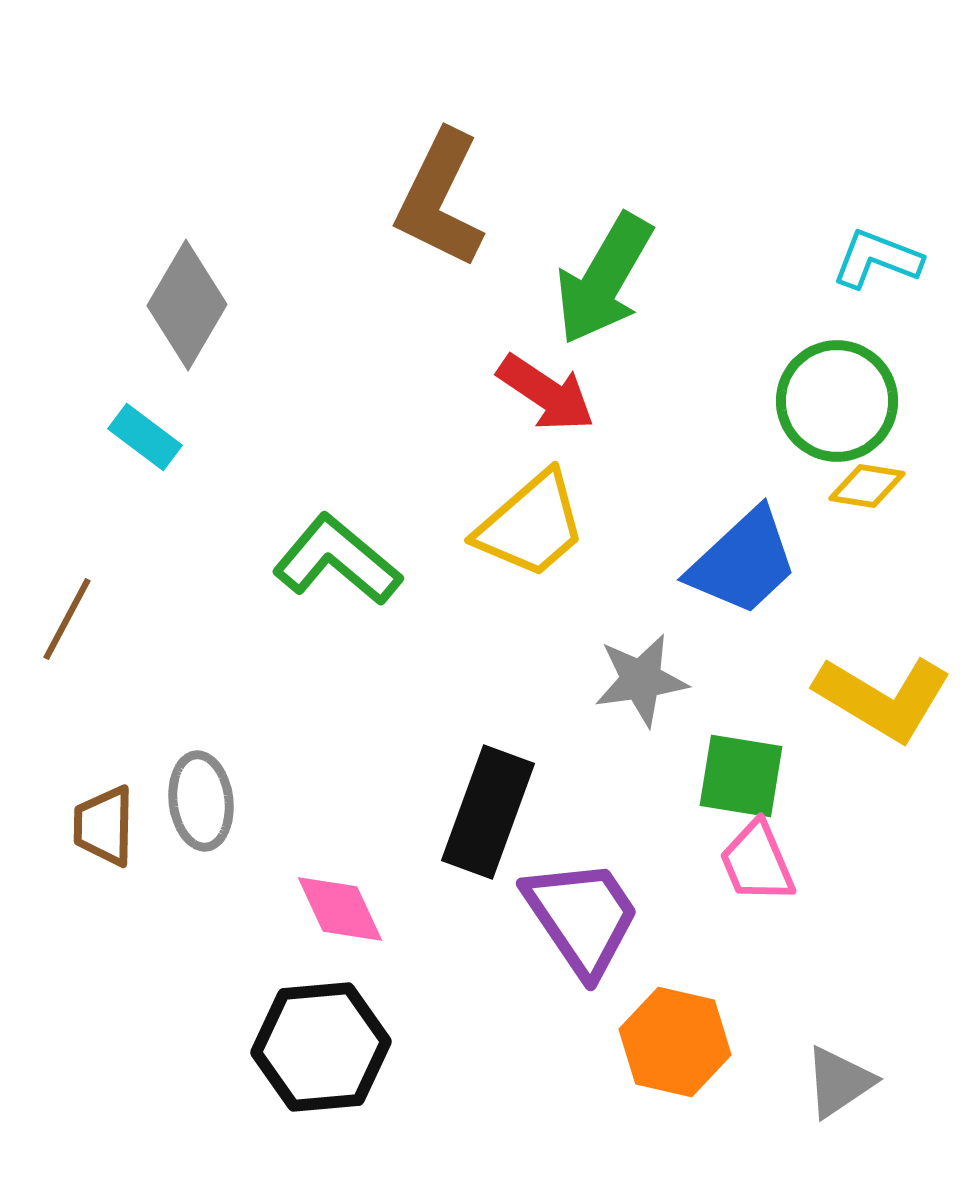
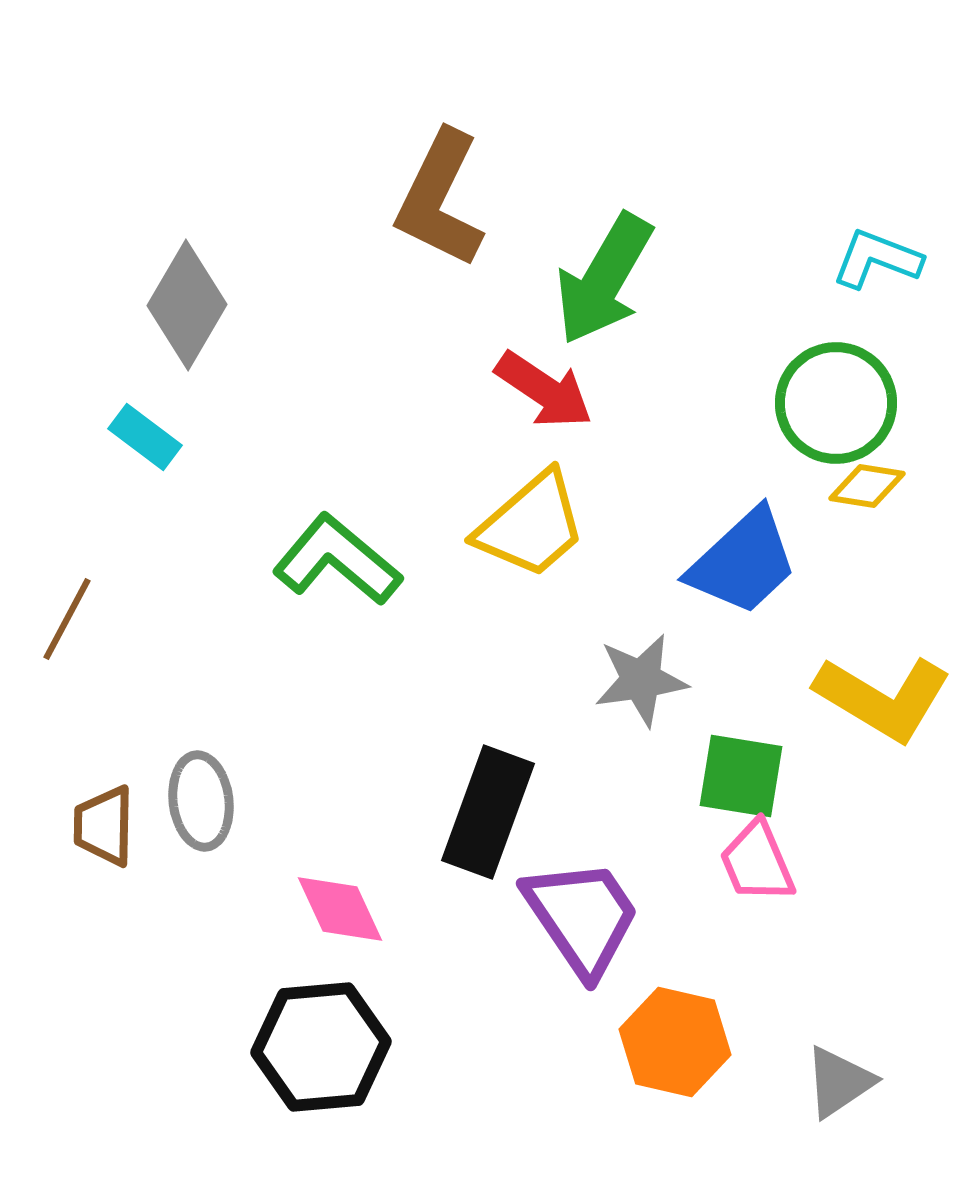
red arrow: moved 2 px left, 3 px up
green circle: moved 1 px left, 2 px down
